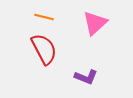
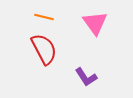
pink triangle: rotated 24 degrees counterclockwise
purple L-shape: rotated 35 degrees clockwise
